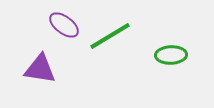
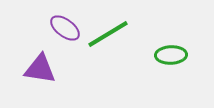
purple ellipse: moved 1 px right, 3 px down
green line: moved 2 px left, 2 px up
